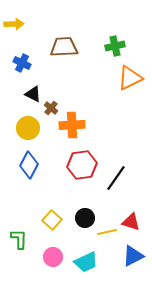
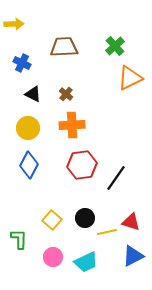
green cross: rotated 30 degrees counterclockwise
brown cross: moved 15 px right, 14 px up
